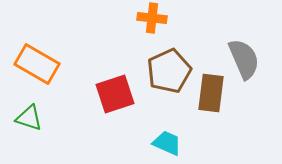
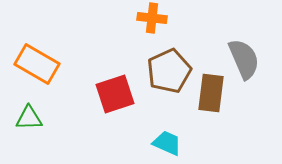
green triangle: rotated 20 degrees counterclockwise
